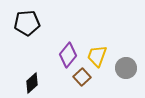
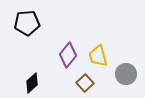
yellow trapezoid: moved 1 px right; rotated 35 degrees counterclockwise
gray circle: moved 6 px down
brown square: moved 3 px right, 6 px down
